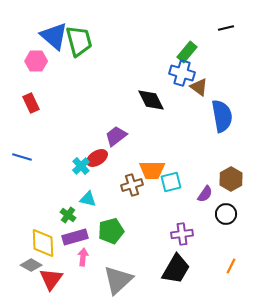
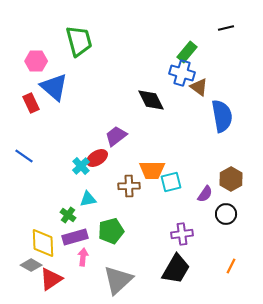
blue triangle: moved 51 px down
blue line: moved 2 px right, 1 px up; rotated 18 degrees clockwise
brown cross: moved 3 px left, 1 px down; rotated 15 degrees clockwise
cyan triangle: rotated 24 degrees counterclockwise
red triangle: rotated 20 degrees clockwise
